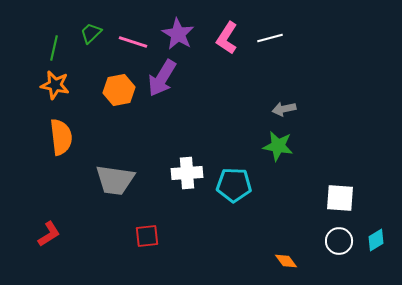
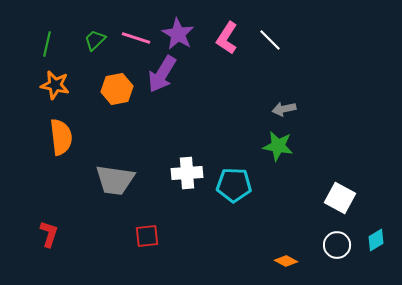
green trapezoid: moved 4 px right, 7 px down
white line: moved 2 px down; rotated 60 degrees clockwise
pink line: moved 3 px right, 4 px up
green line: moved 7 px left, 4 px up
purple arrow: moved 4 px up
orange hexagon: moved 2 px left, 1 px up
white square: rotated 24 degrees clockwise
red L-shape: rotated 40 degrees counterclockwise
white circle: moved 2 px left, 4 px down
orange diamond: rotated 25 degrees counterclockwise
